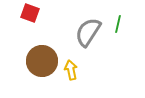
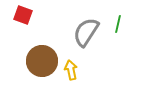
red square: moved 7 px left, 2 px down
gray semicircle: moved 2 px left
